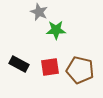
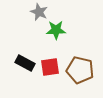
black rectangle: moved 6 px right, 1 px up
